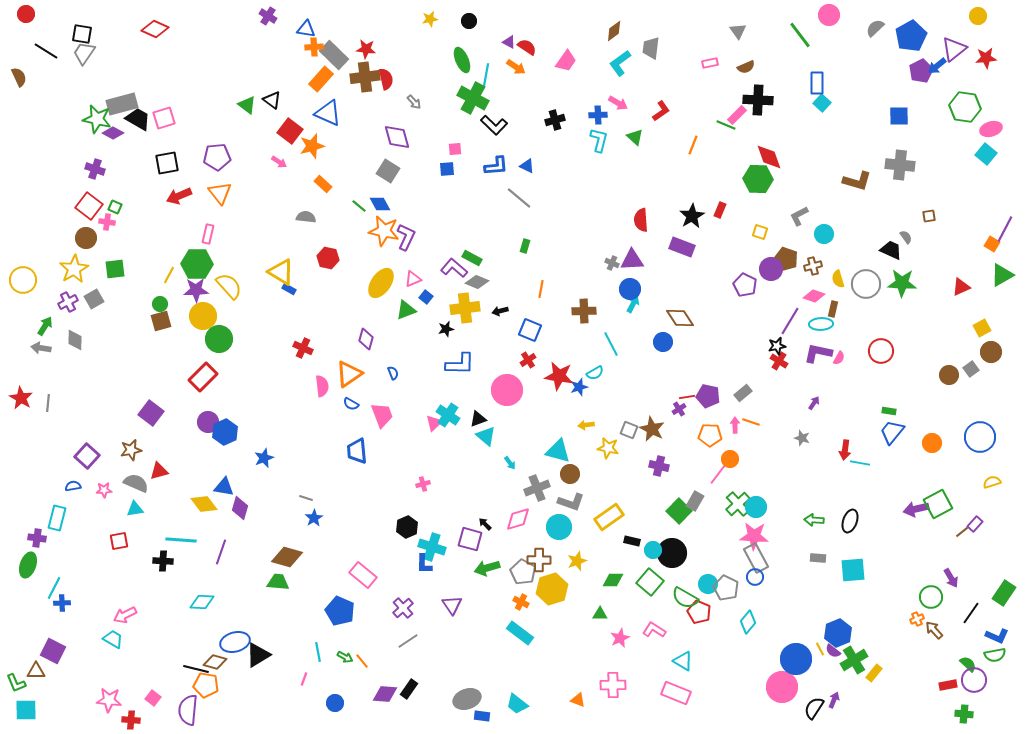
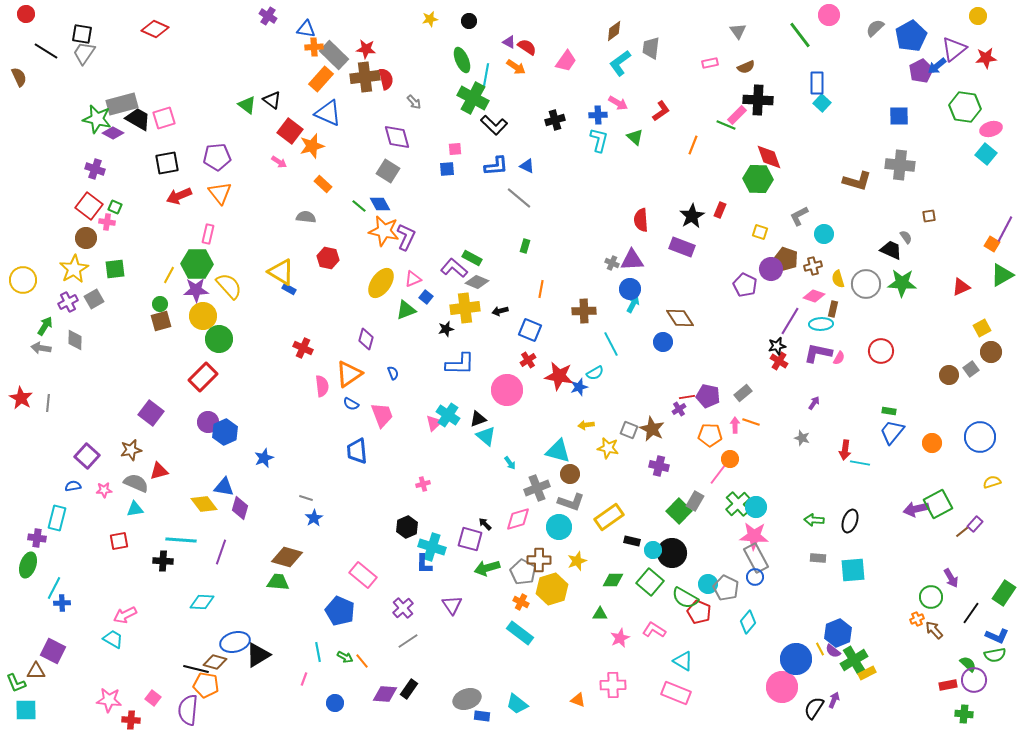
yellow rectangle at (874, 673): moved 7 px left; rotated 24 degrees clockwise
